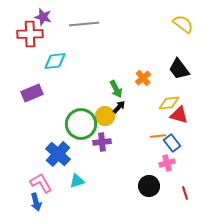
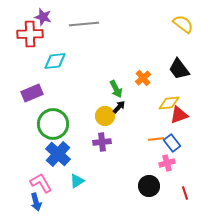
red triangle: rotated 36 degrees counterclockwise
green circle: moved 28 px left
orange line: moved 2 px left, 3 px down
cyan triangle: rotated 14 degrees counterclockwise
